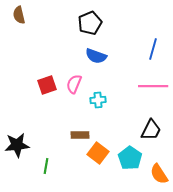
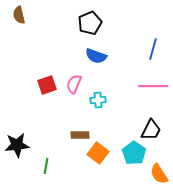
cyan pentagon: moved 4 px right, 5 px up
